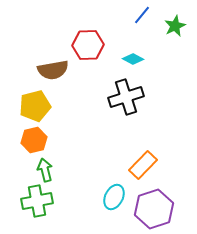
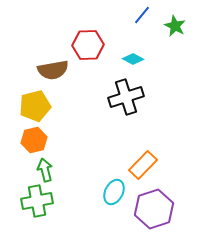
green star: rotated 20 degrees counterclockwise
cyan ellipse: moved 5 px up
